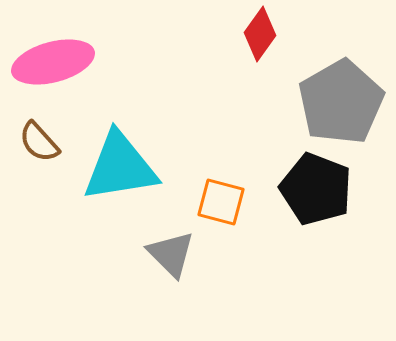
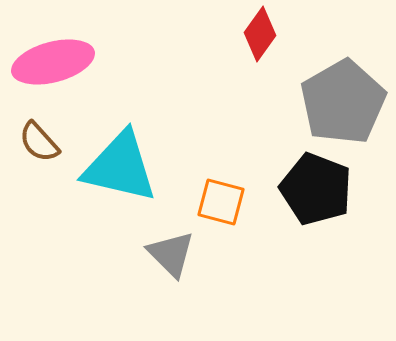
gray pentagon: moved 2 px right
cyan triangle: rotated 22 degrees clockwise
